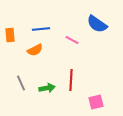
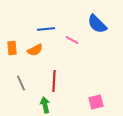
blue semicircle: rotated 10 degrees clockwise
blue line: moved 5 px right
orange rectangle: moved 2 px right, 13 px down
red line: moved 17 px left, 1 px down
green arrow: moved 2 px left, 17 px down; rotated 91 degrees counterclockwise
